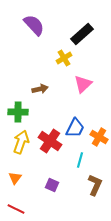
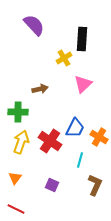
black rectangle: moved 5 px down; rotated 45 degrees counterclockwise
